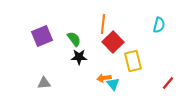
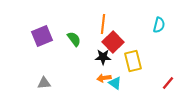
black star: moved 24 px right
cyan triangle: moved 2 px right, 1 px up; rotated 16 degrees counterclockwise
